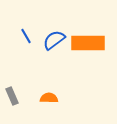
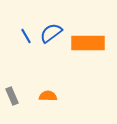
blue semicircle: moved 3 px left, 7 px up
orange semicircle: moved 1 px left, 2 px up
